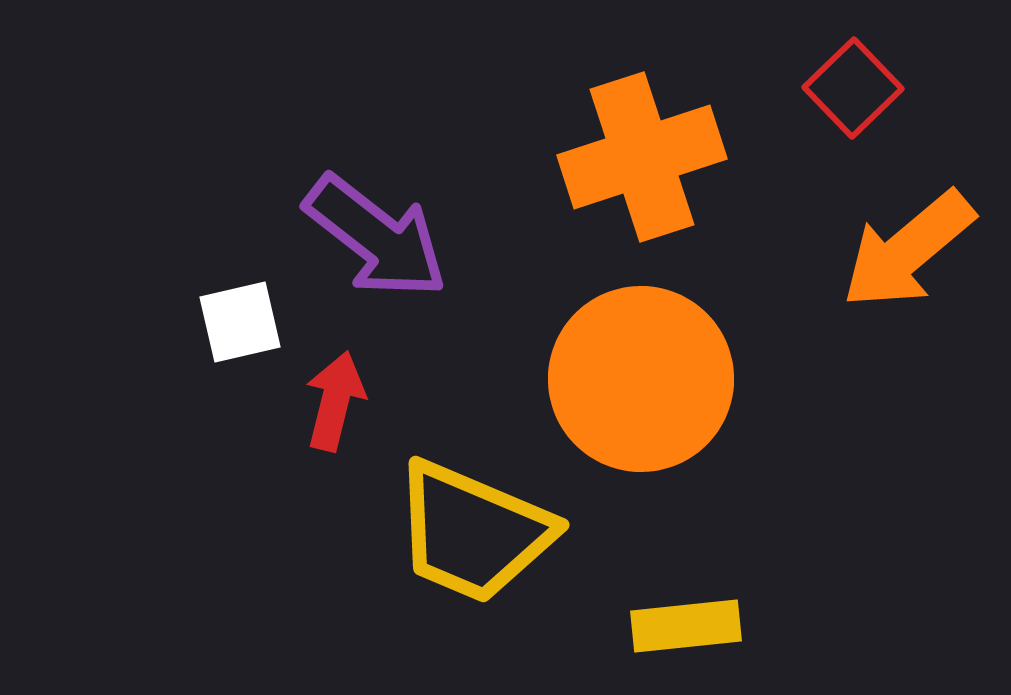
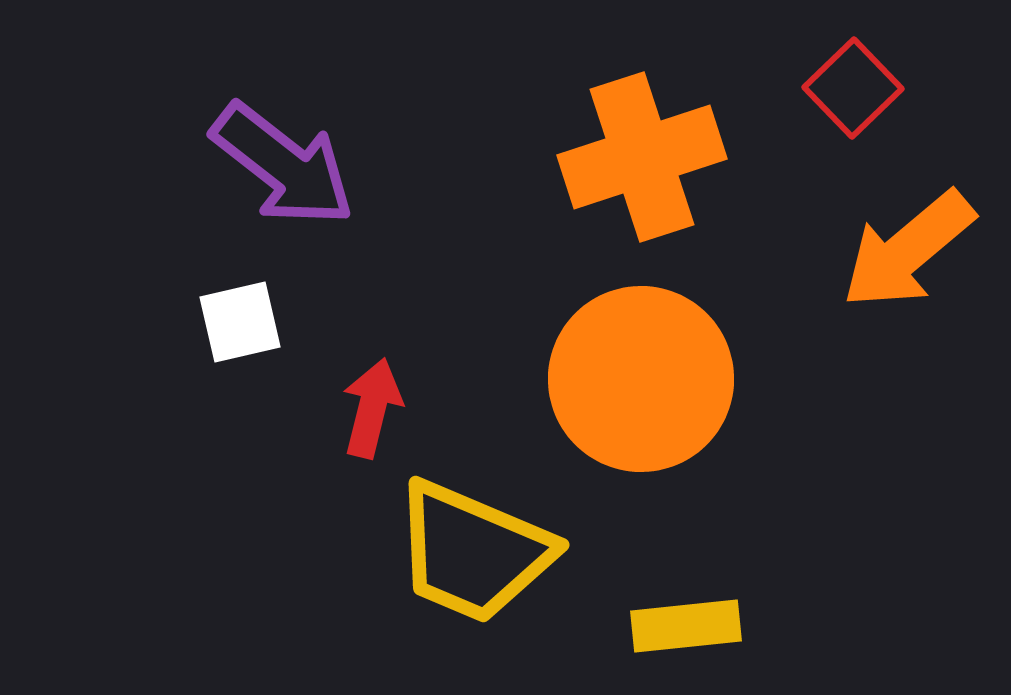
purple arrow: moved 93 px left, 72 px up
red arrow: moved 37 px right, 7 px down
yellow trapezoid: moved 20 px down
